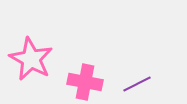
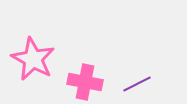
pink star: moved 2 px right
